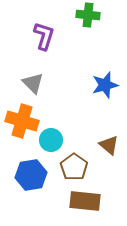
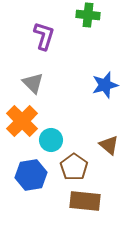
orange cross: rotated 28 degrees clockwise
